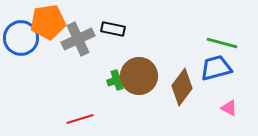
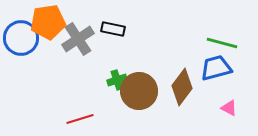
gray cross: rotated 8 degrees counterclockwise
brown circle: moved 15 px down
